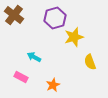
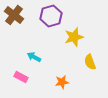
purple hexagon: moved 4 px left, 2 px up
orange star: moved 9 px right, 3 px up; rotated 16 degrees clockwise
